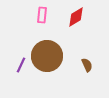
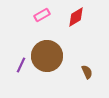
pink rectangle: rotated 56 degrees clockwise
brown semicircle: moved 7 px down
